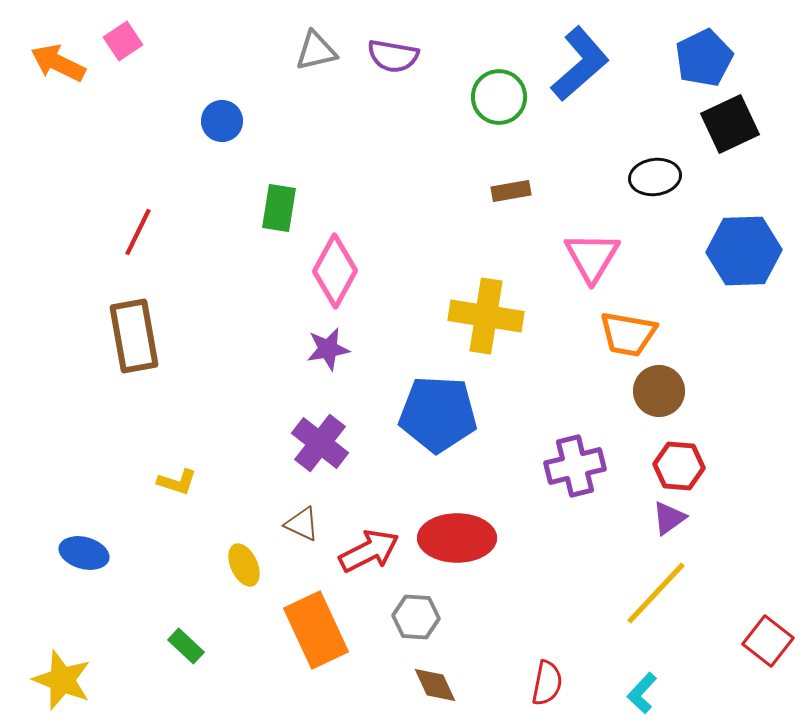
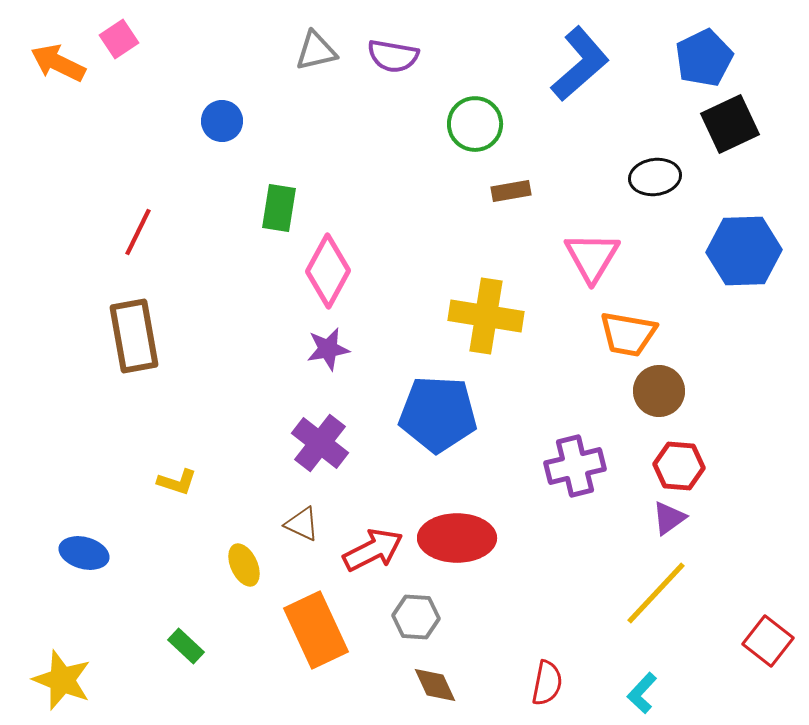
pink square at (123, 41): moved 4 px left, 2 px up
green circle at (499, 97): moved 24 px left, 27 px down
pink diamond at (335, 271): moved 7 px left
red arrow at (369, 551): moved 4 px right, 1 px up
